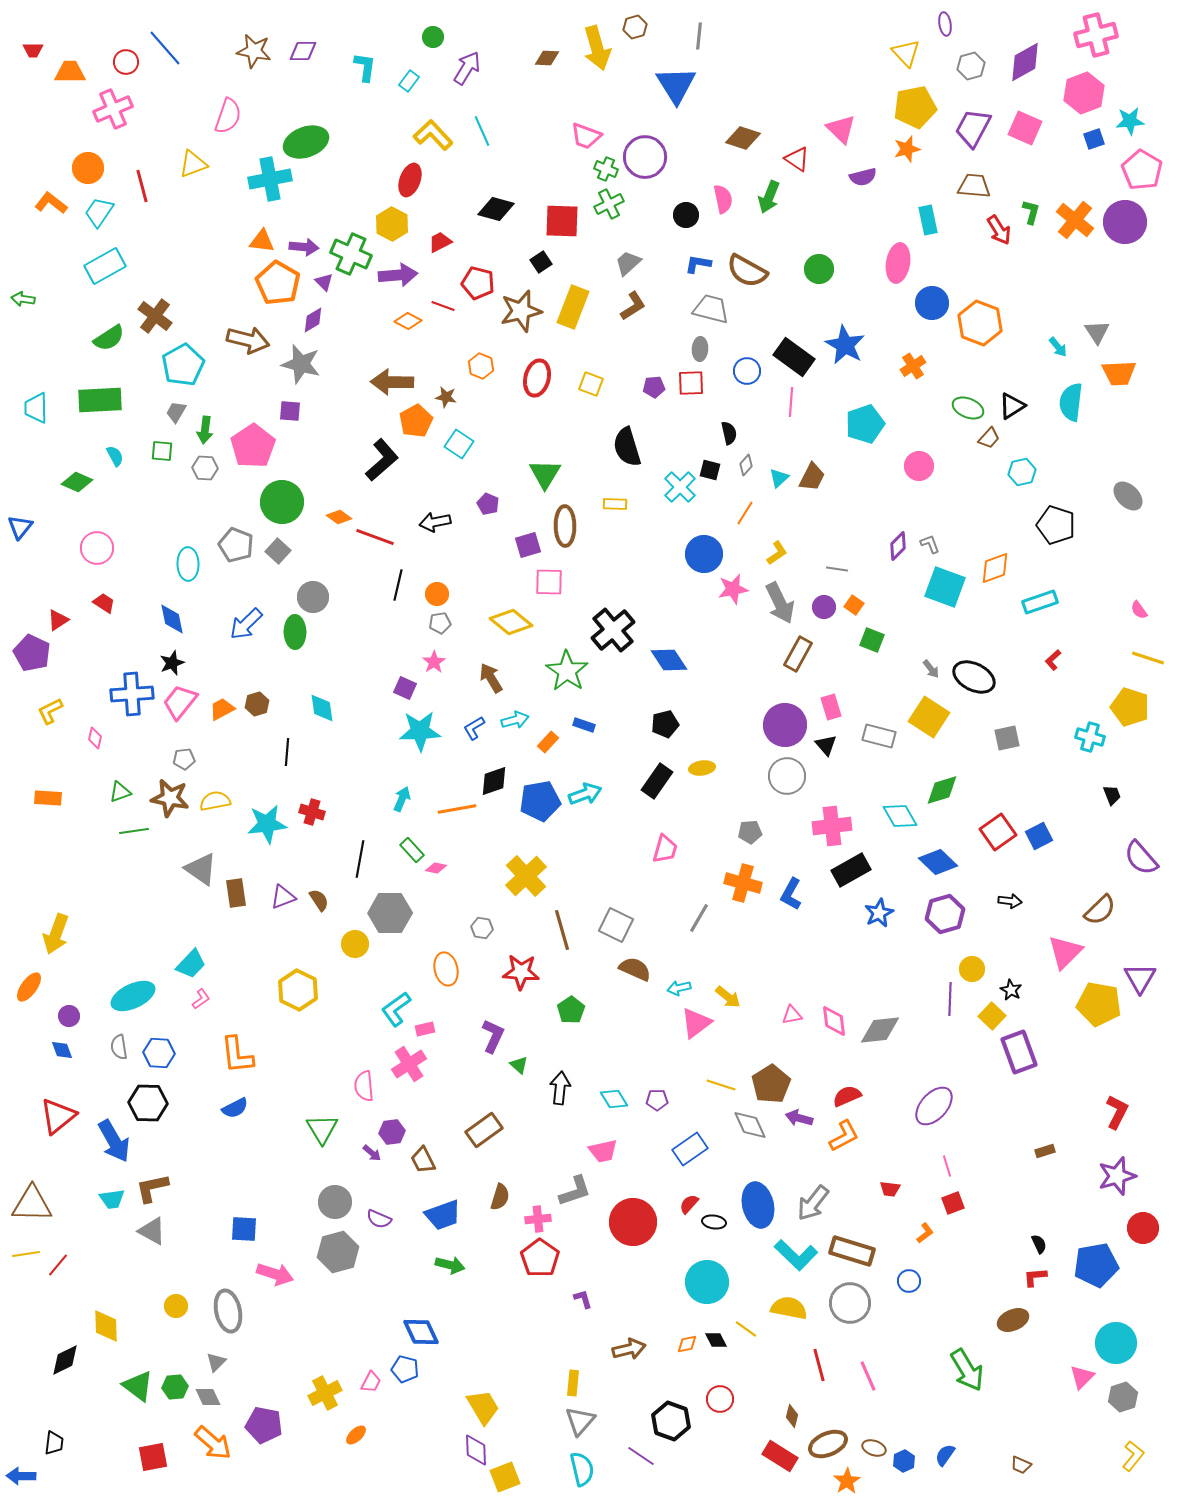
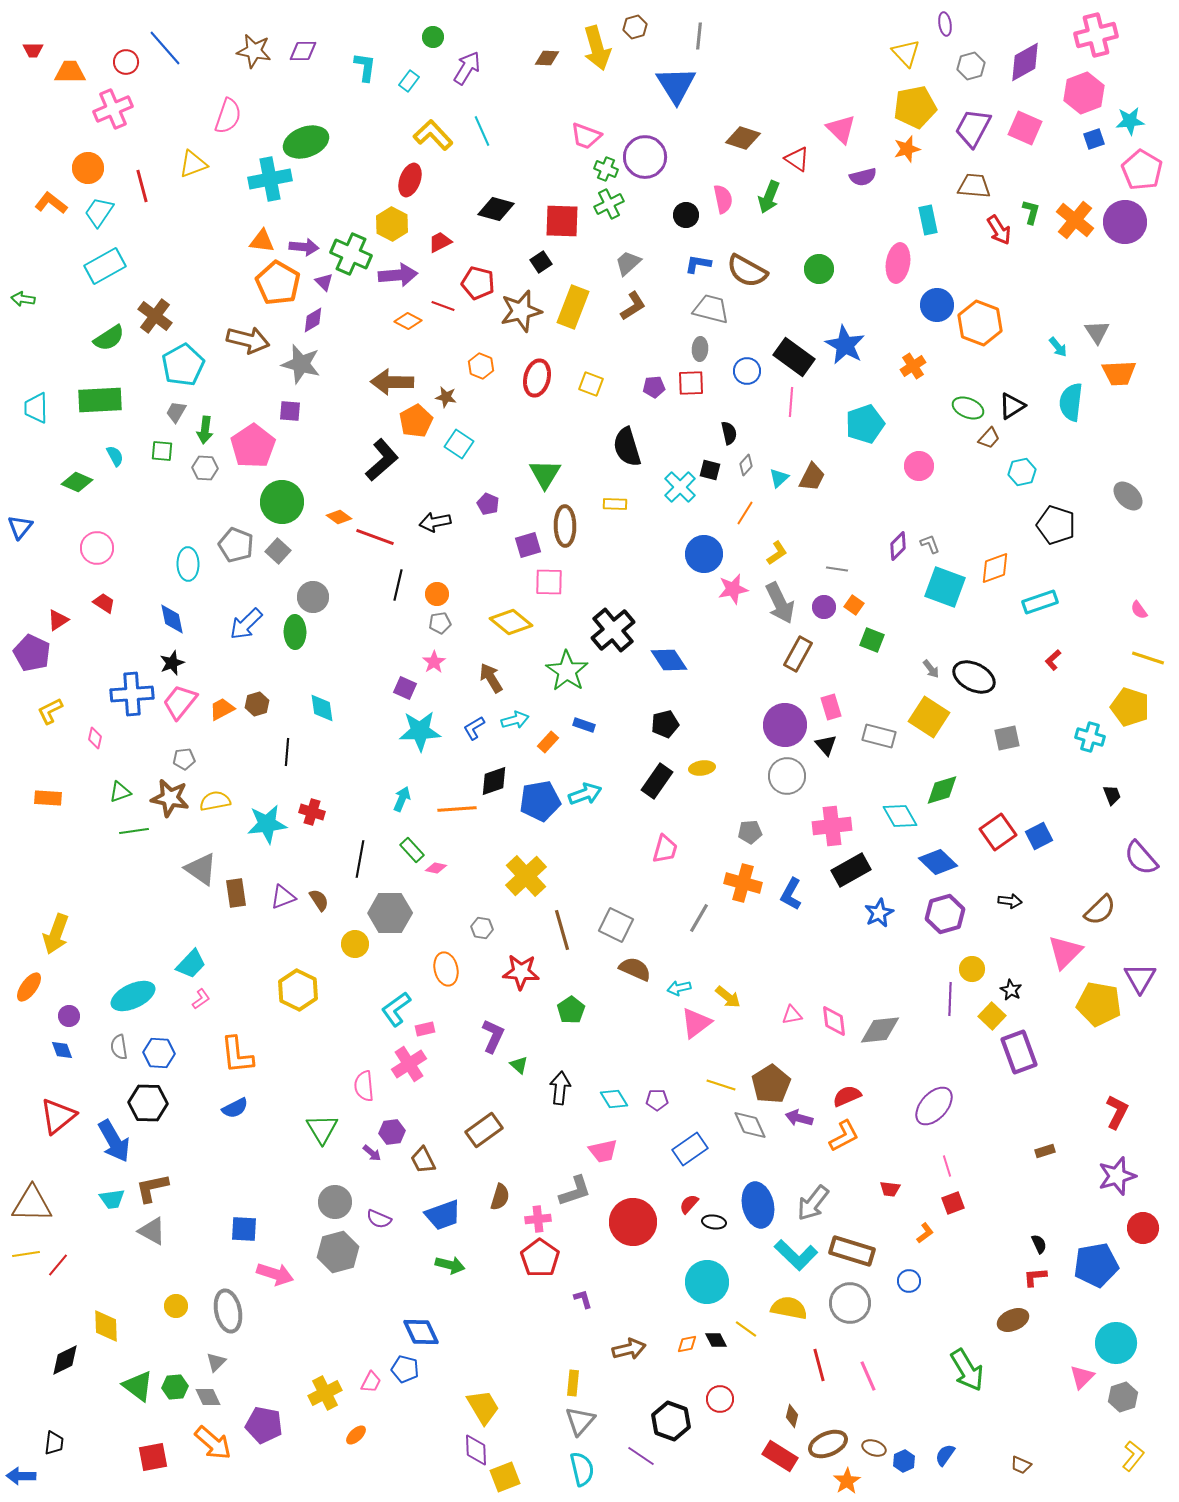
blue circle at (932, 303): moved 5 px right, 2 px down
orange line at (457, 809): rotated 6 degrees clockwise
